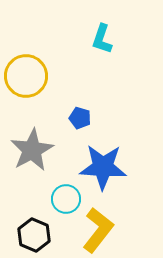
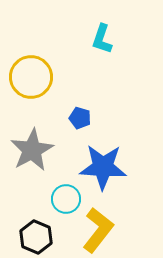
yellow circle: moved 5 px right, 1 px down
black hexagon: moved 2 px right, 2 px down
